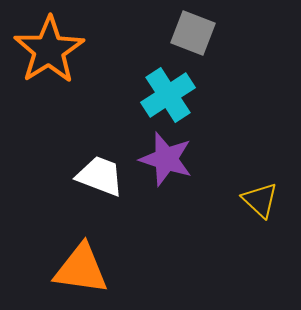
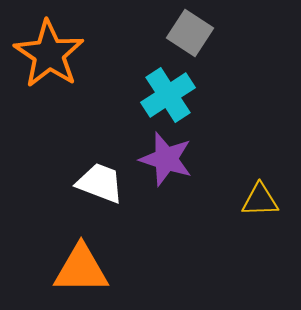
gray square: moved 3 px left; rotated 12 degrees clockwise
orange star: moved 4 px down; rotated 6 degrees counterclockwise
white trapezoid: moved 7 px down
yellow triangle: rotated 45 degrees counterclockwise
orange triangle: rotated 8 degrees counterclockwise
